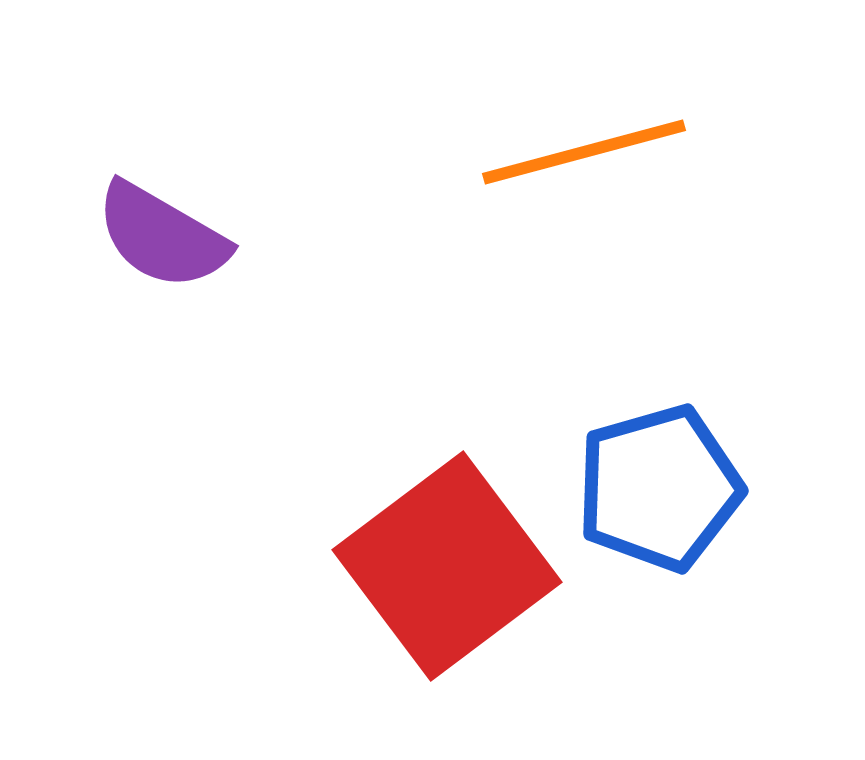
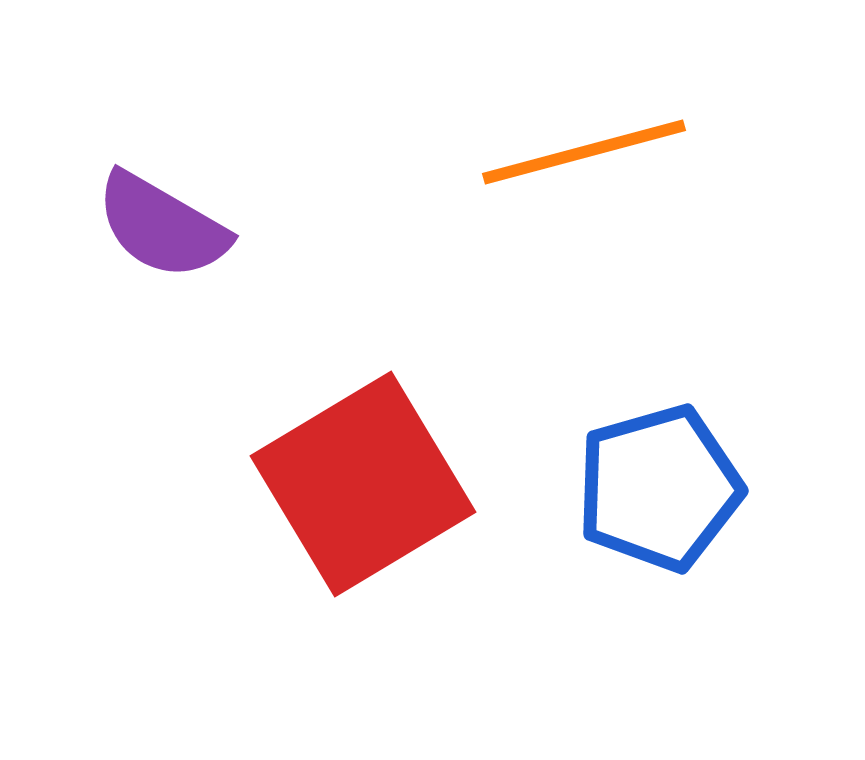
purple semicircle: moved 10 px up
red square: moved 84 px left, 82 px up; rotated 6 degrees clockwise
